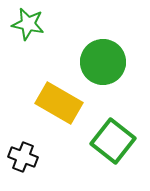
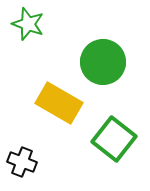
green star: rotated 8 degrees clockwise
green square: moved 1 px right, 2 px up
black cross: moved 1 px left, 5 px down
